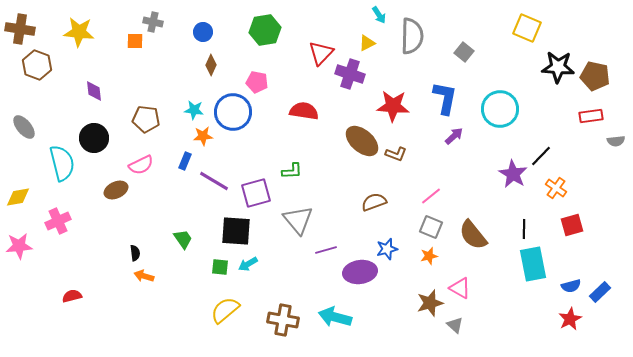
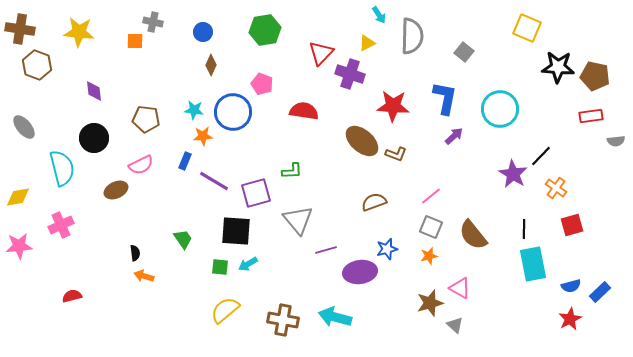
pink pentagon at (257, 82): moved 5 px right, 2 px down; rotated 10 degrees clockwise
cyan semicircle at (62, 163): moved 5 px down
pink cross at (58, 221): moved 3 px right, 4 px down
